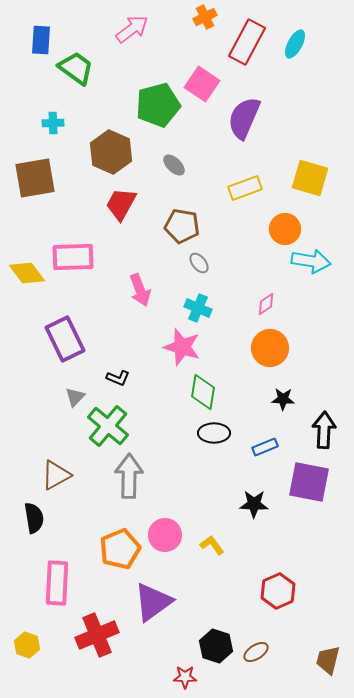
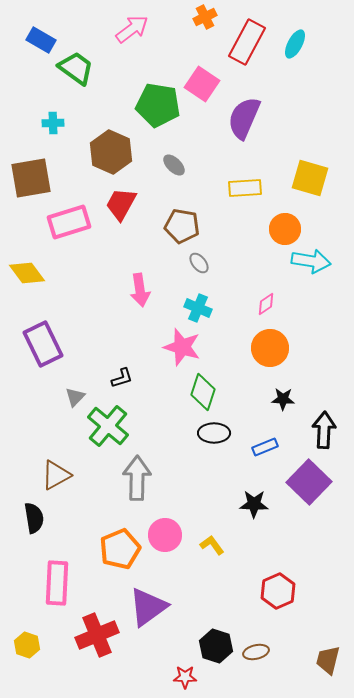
blue rectangle at (41, 40): rotated 64 degrees counterclockwise
green pentagon at (158, 105): rotated 24 degrees clockwise
brown square at (35, 178): moved 4 px left
yellow rectangle at (245, 188): rotated 16 degrees clockwise
pink rectangle at (73, 257): moved 4 px left, 35 px up; rotated 15 degrees counterclockwise
pink arrow at (140, 290): rotated 12 degrees clockwise
purple rectangle at (65, 339): moved 22 px left, 5 px down
black L-shape at (118, 378): moved 4 px right; rotated 40 degrees counterclockwise
green diamond at (203, 392): rotated 9 degrees clockwise
gray arrow at (129, 476): moved 8 px right, 2 px down
purple square at (309, 482): rotated 33 degrees clockwise
purple triangle at (153, 602): moved 5 px left, 5 px down
brown ellipse at (256, 652): rotated 20 degrees clockwise
